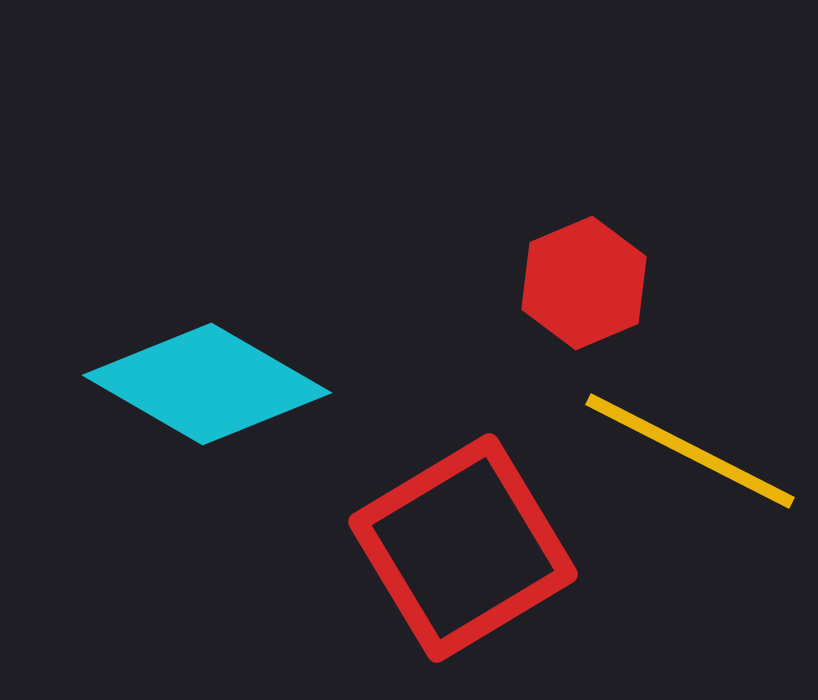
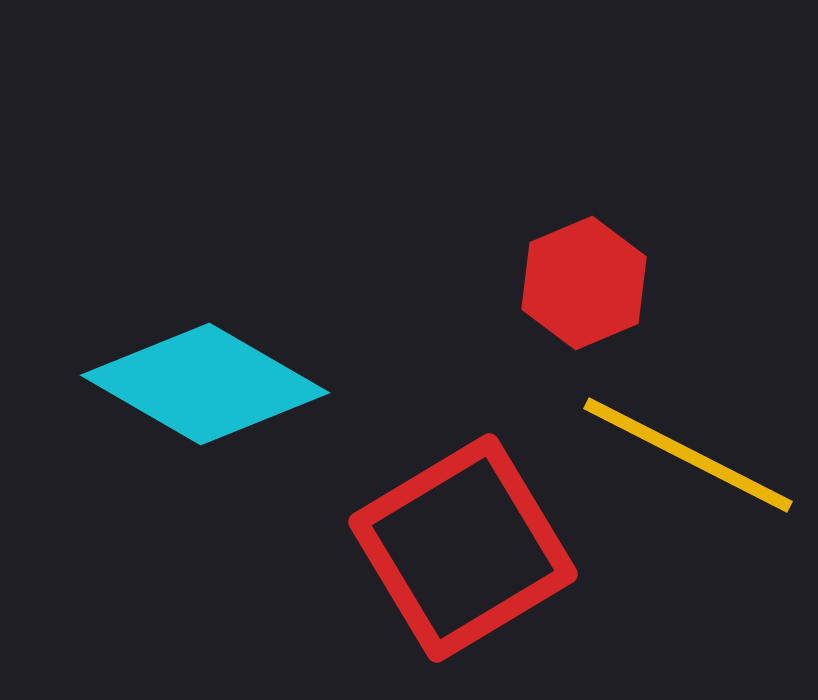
cyan diamond: moved 2 px left
yellow line: moved 2 px left, 4 px down
